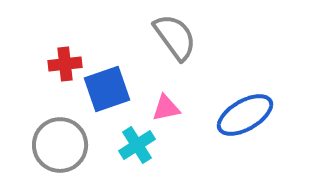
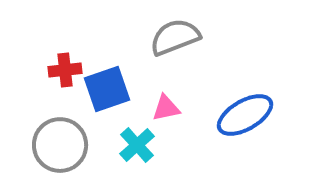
gray semicircle: rotated 75 degrees counterclockwise
red cross: moved 6 px down
cyan cross: rotated 9 degrees counterclockwise
